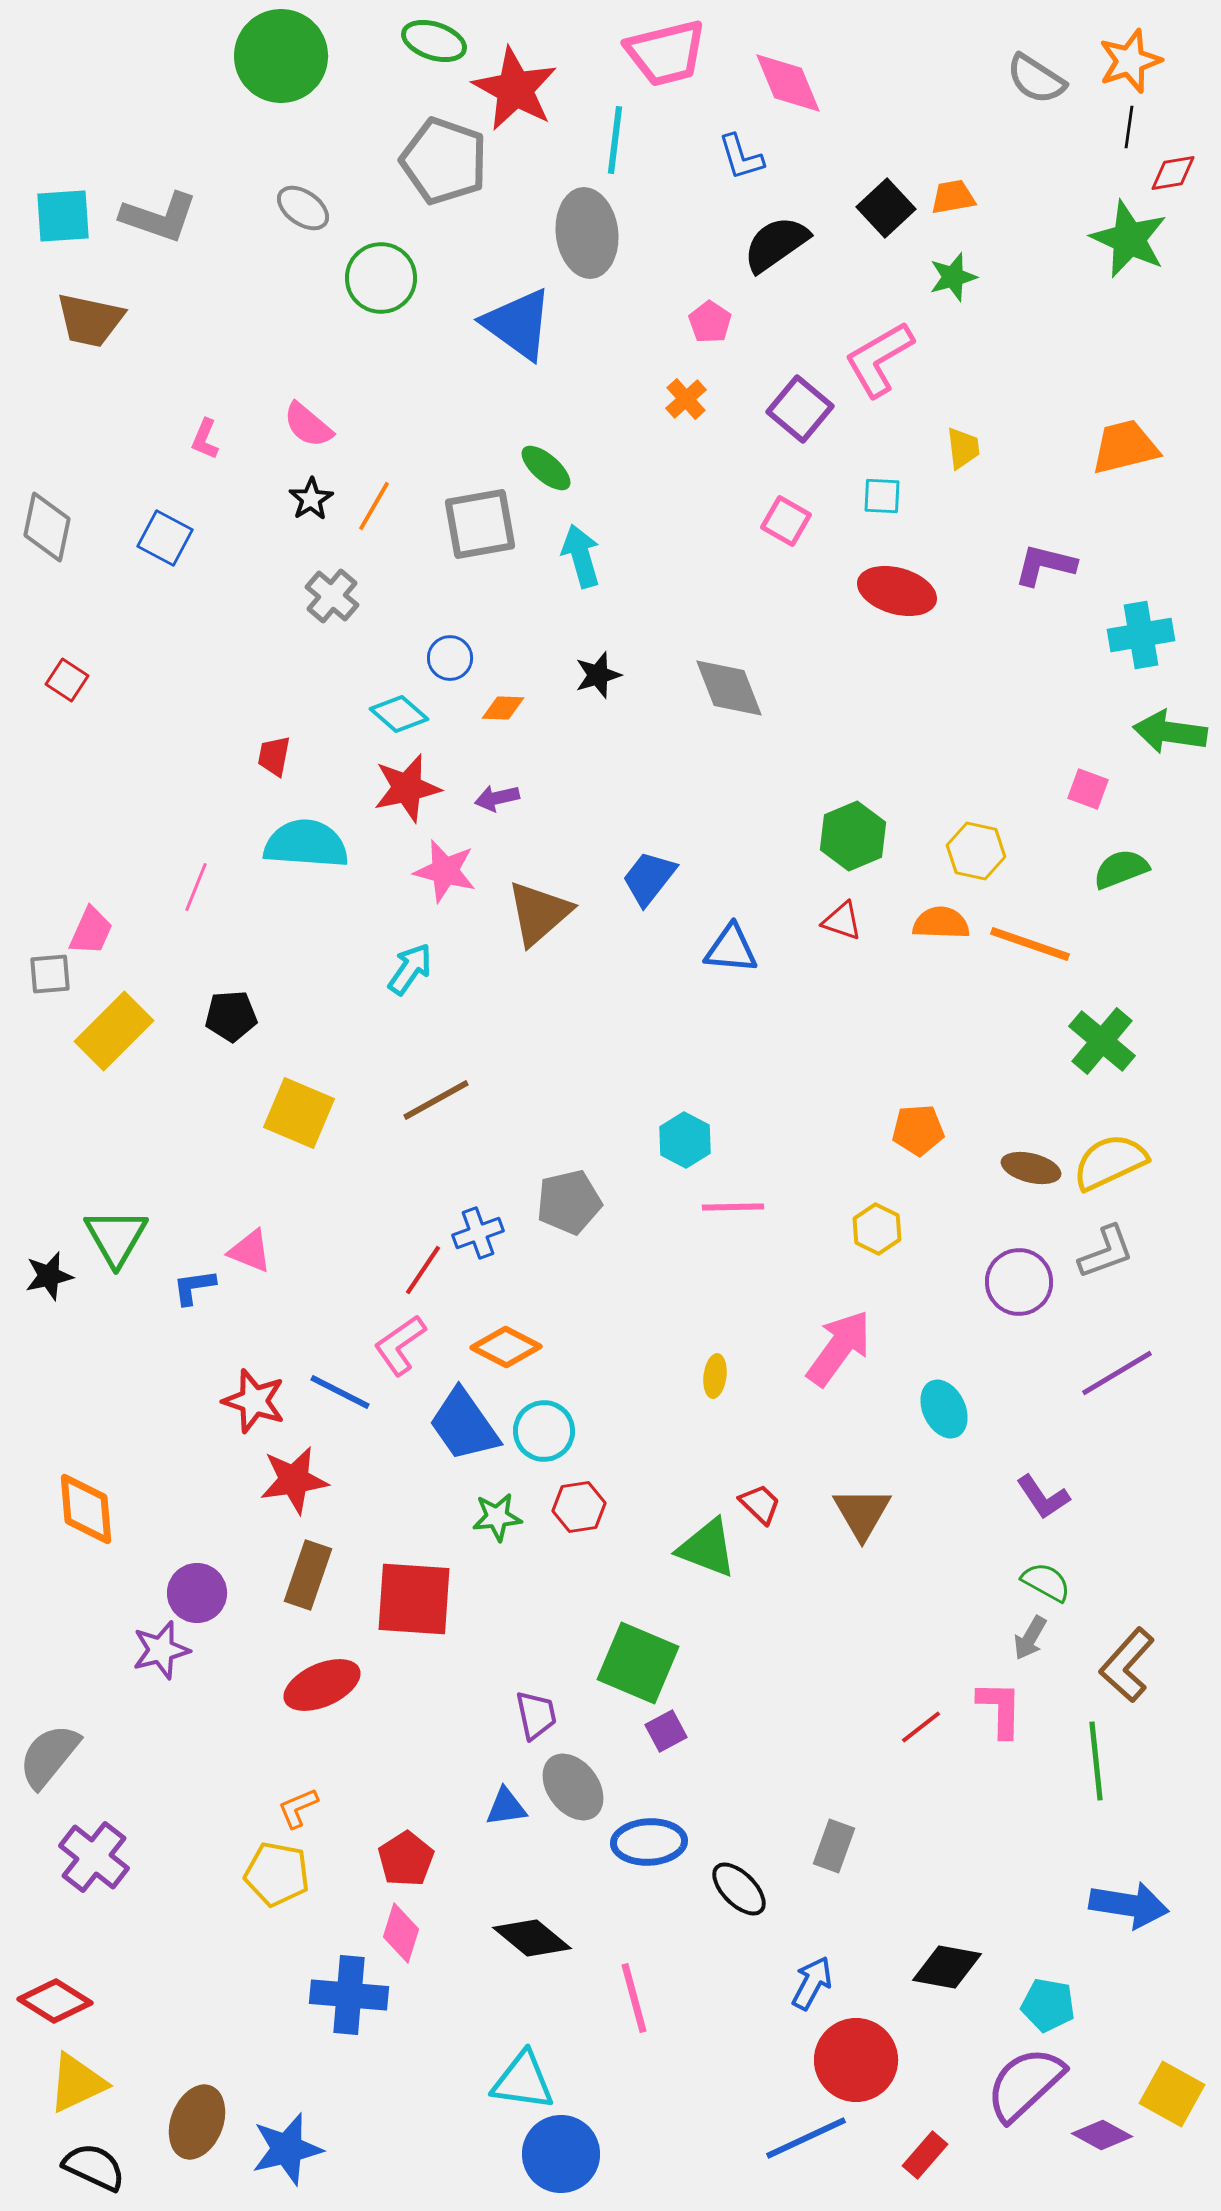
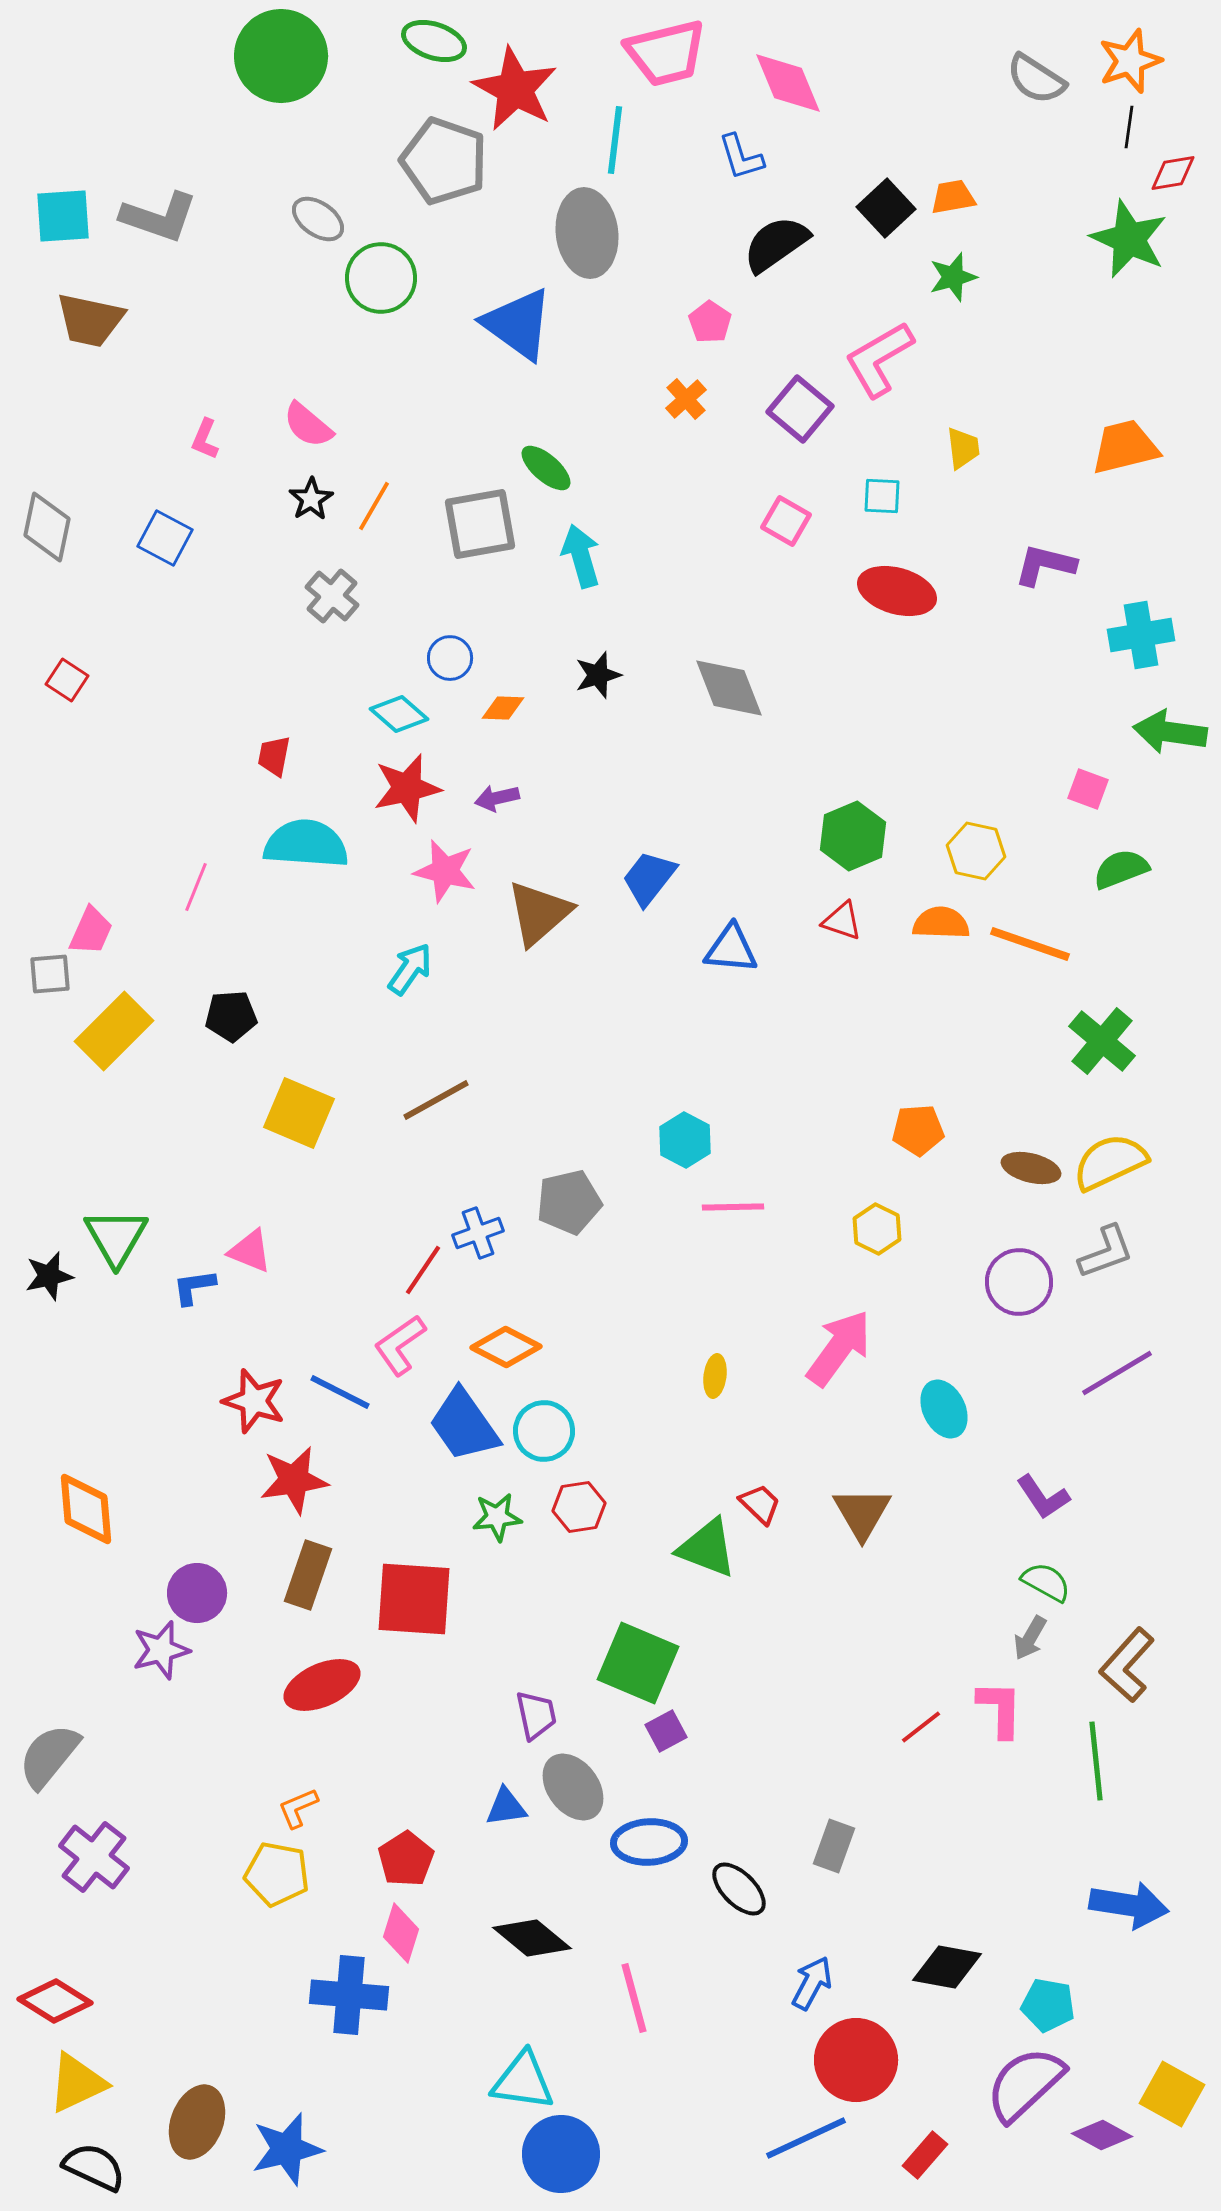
gray ellipse at (303, 208): moved 15 px right, 11 px down
